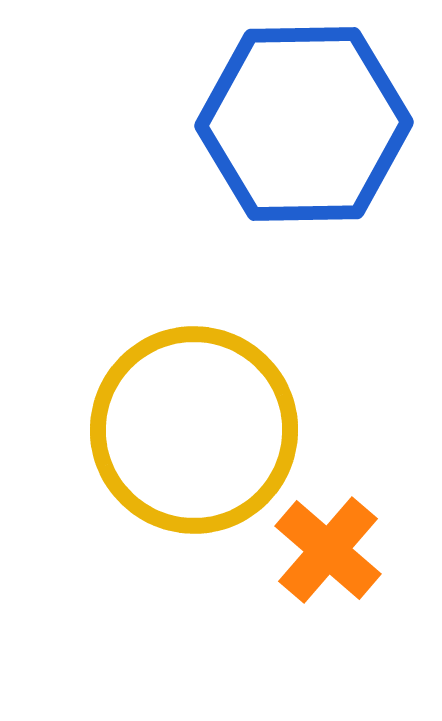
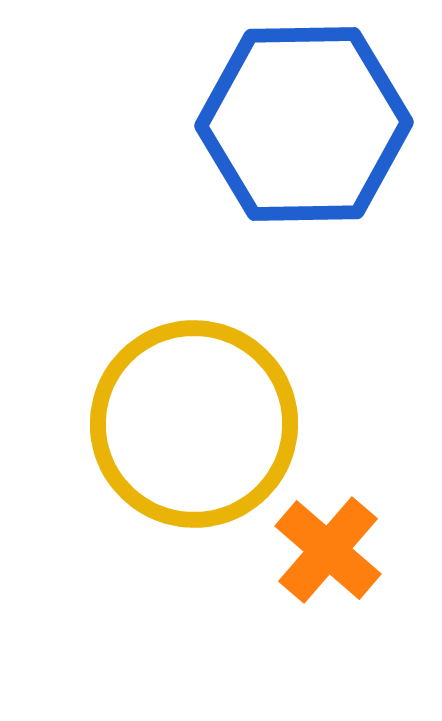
yellow circle: moved 6 px up
